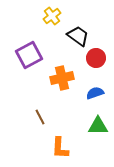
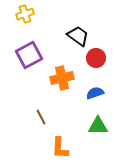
yellow cross: moved 27 px left, 2 px up; rotated 18 degrees clockwise
brown line: moved 1 px right
